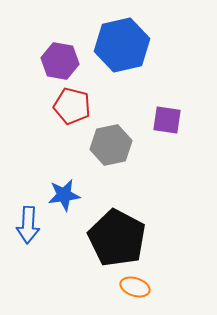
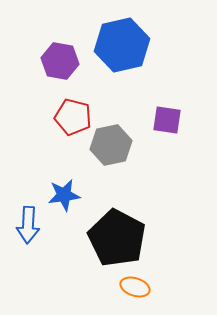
red pentagon: moved 1 px right, 11 px down
